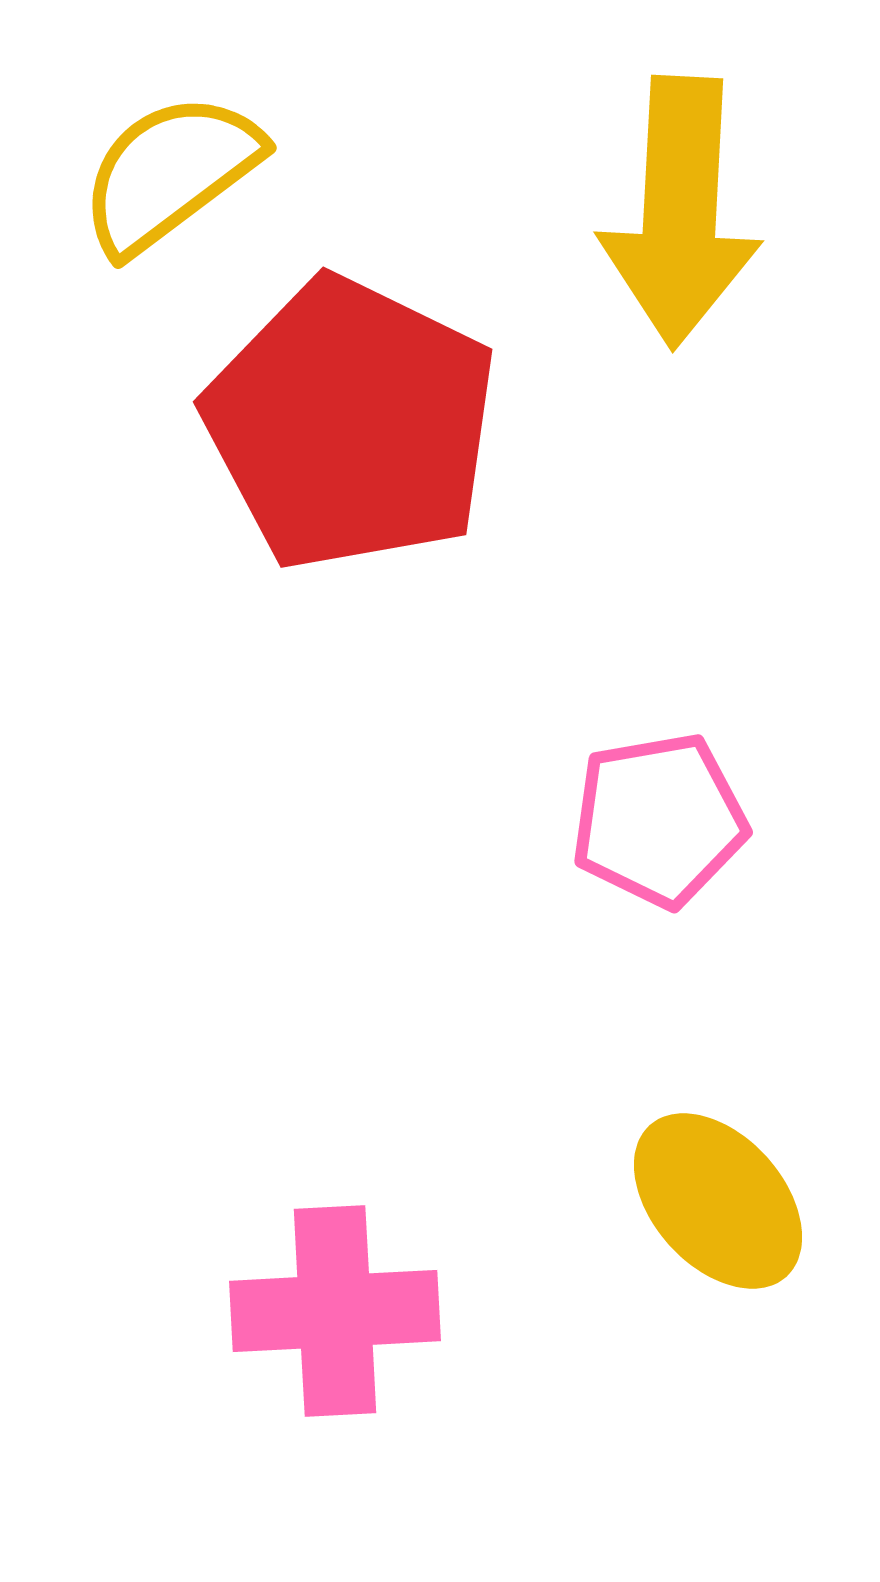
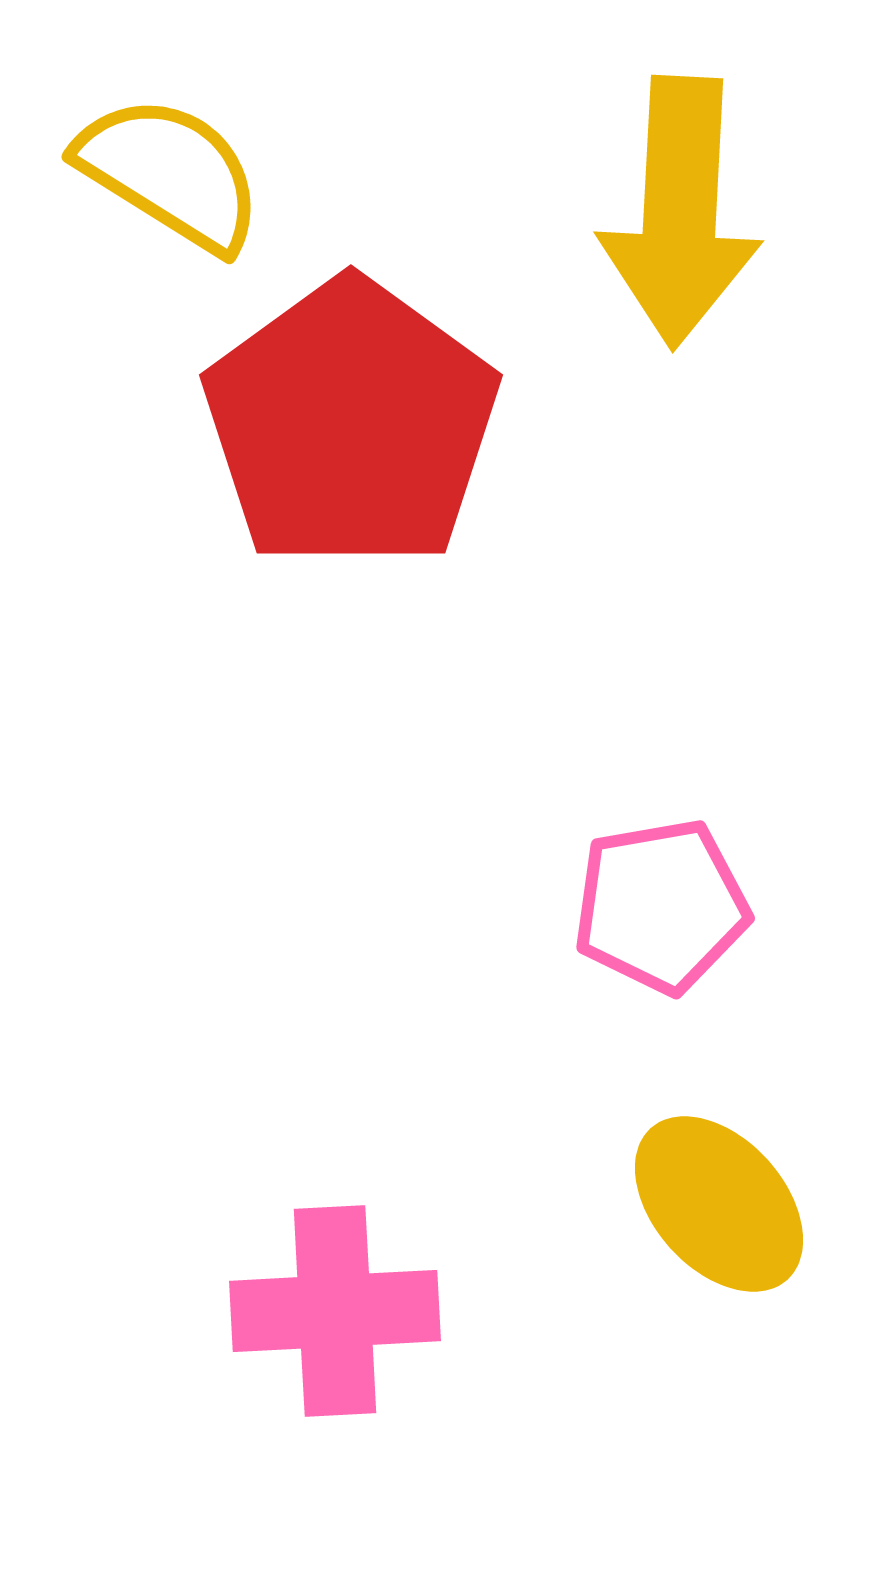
yellow semicircle: rotated 69 degrees clockwise
red pentagon: rotated 10 degrees clockwise
pink pentagon: moved 2 px right, 86 px down
yellow ellipse: moved 1 px right, 3 px down
